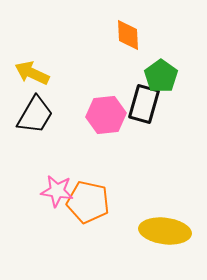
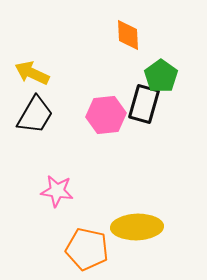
orange pentagon: moved 1 px left, 47 px down
yellow ellipse: moved 28 px left, 4 px up; rotated 9 degrees counterclockwise
